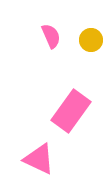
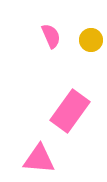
pink rectangle: moved 1 px left
pink triangle: rotated 20 degrees counterclockwise
